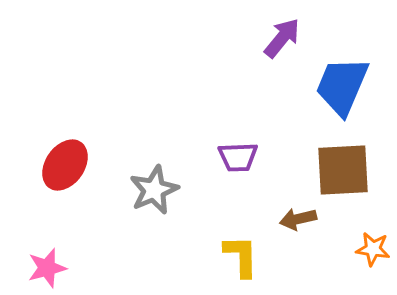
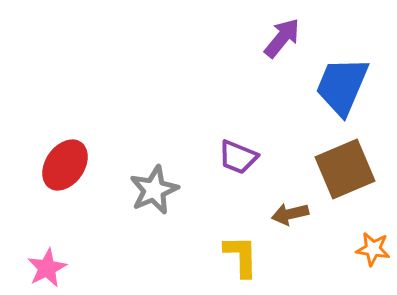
purple trapezoid: rotated 24 degrees clockwise
brown square: moved 2 px right, 1 px up; rotated 20 degrees counterclockwise
brown arrow: moved 8 px left, 5 px up
pink star: rotated 12 degrees counterclockwise
